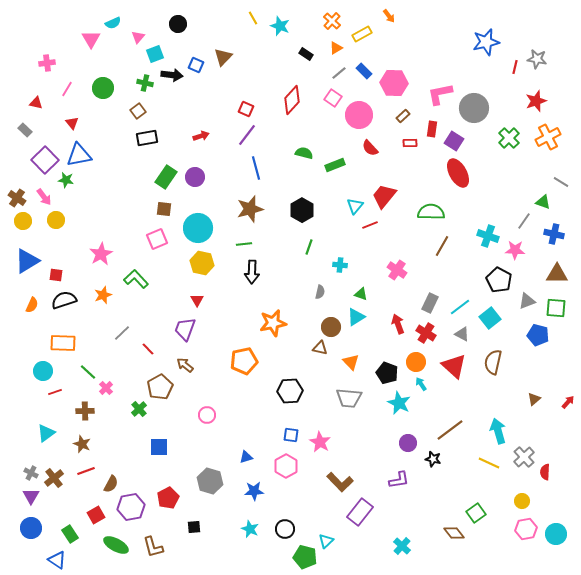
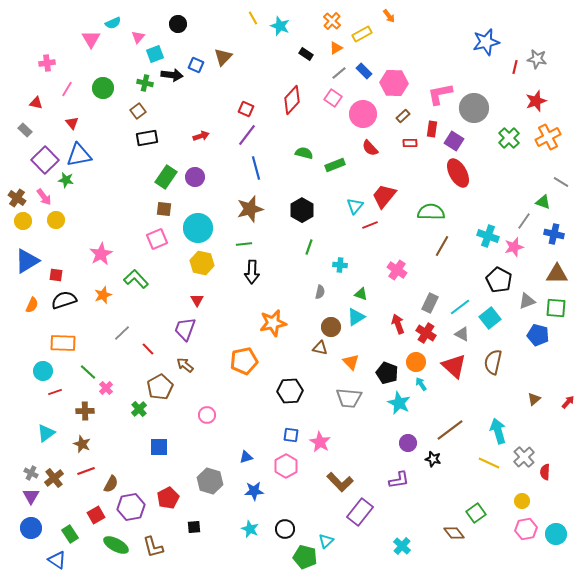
pink circle at (359, 115): moved 4 px right, 1 px up
pink star at (515, 250): moved 1 px left, 3 px up; rotated 18 degrees counterclockwise
